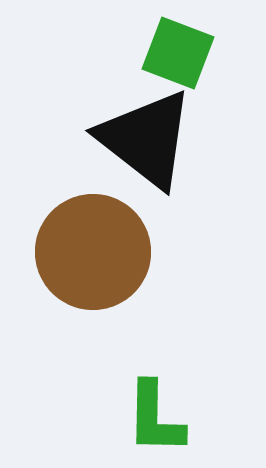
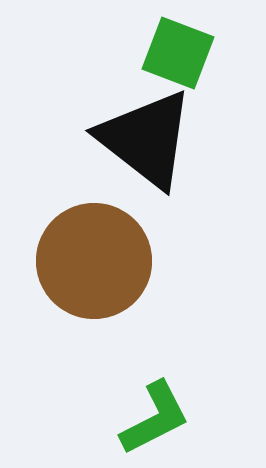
brown circle: moved 1 px right, 9 px down
green L-shape: rotated 118 degrees counterclockwise
